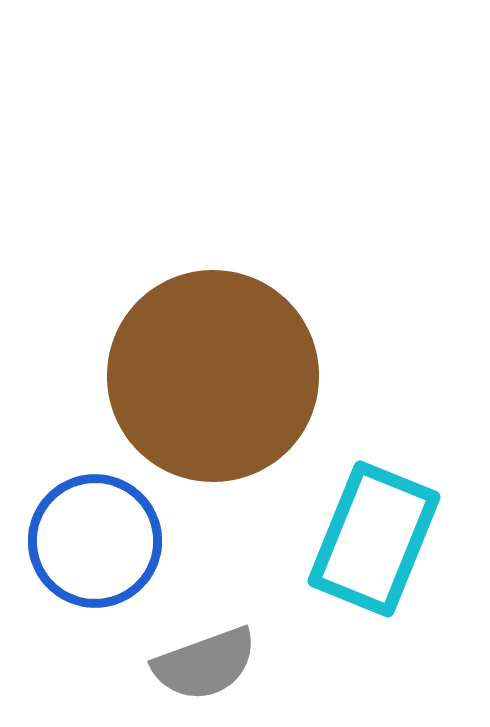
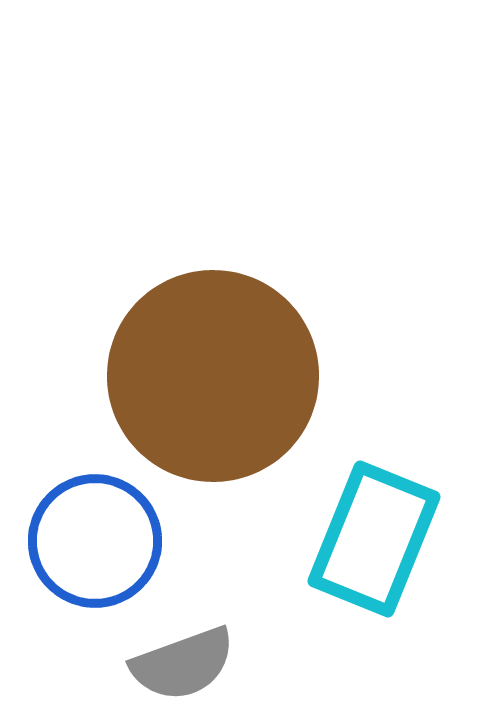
gray semicircle: moved 22 px left
